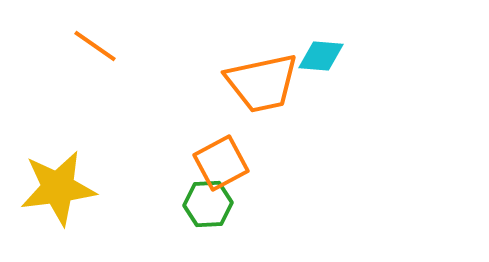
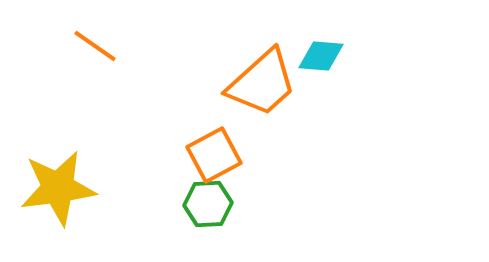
orange trapezoid: rotated 30 degrees counterclockwise
orange square: moved 7 px left, 8 px up
